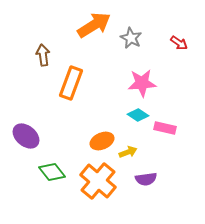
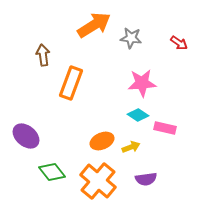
gray star: rotated 20 degrees counterclockwise
yellow arrow: moved 3 px right, 5 px up
